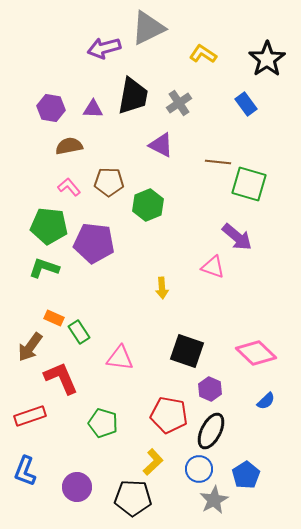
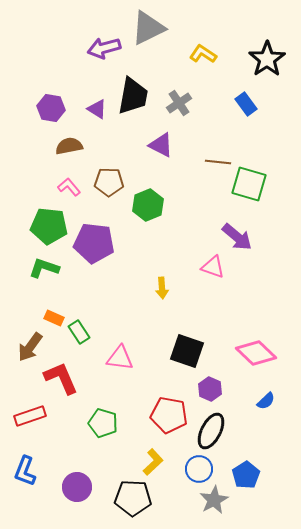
purple triangle at (93, 109): moved 4 px right; rotated 30 degrees clockwise
